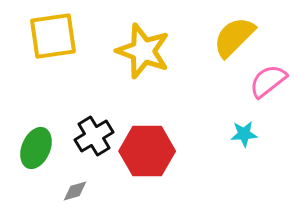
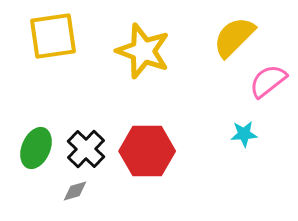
black cross: moved 8 px left, 13 px down; rotated 15 degrees counterclockwise
